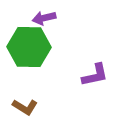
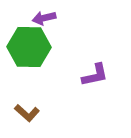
brown L-shape: moved 2 px right, 6 px down; rotated 10 degrees clockwise
